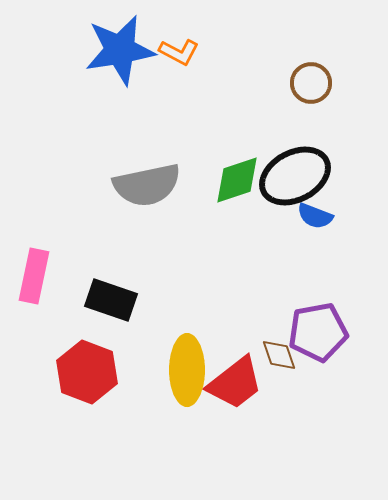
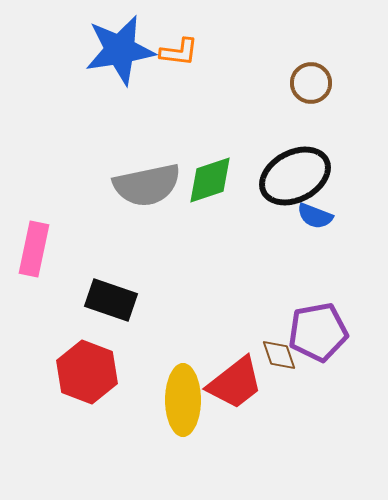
orange L-shape: rotated 21 degrees counterclockwise
green diamond: moved 27 px left
pink rectangle: moved 27 px up
yellow ellipse: moved 4 px left, 30 px down
